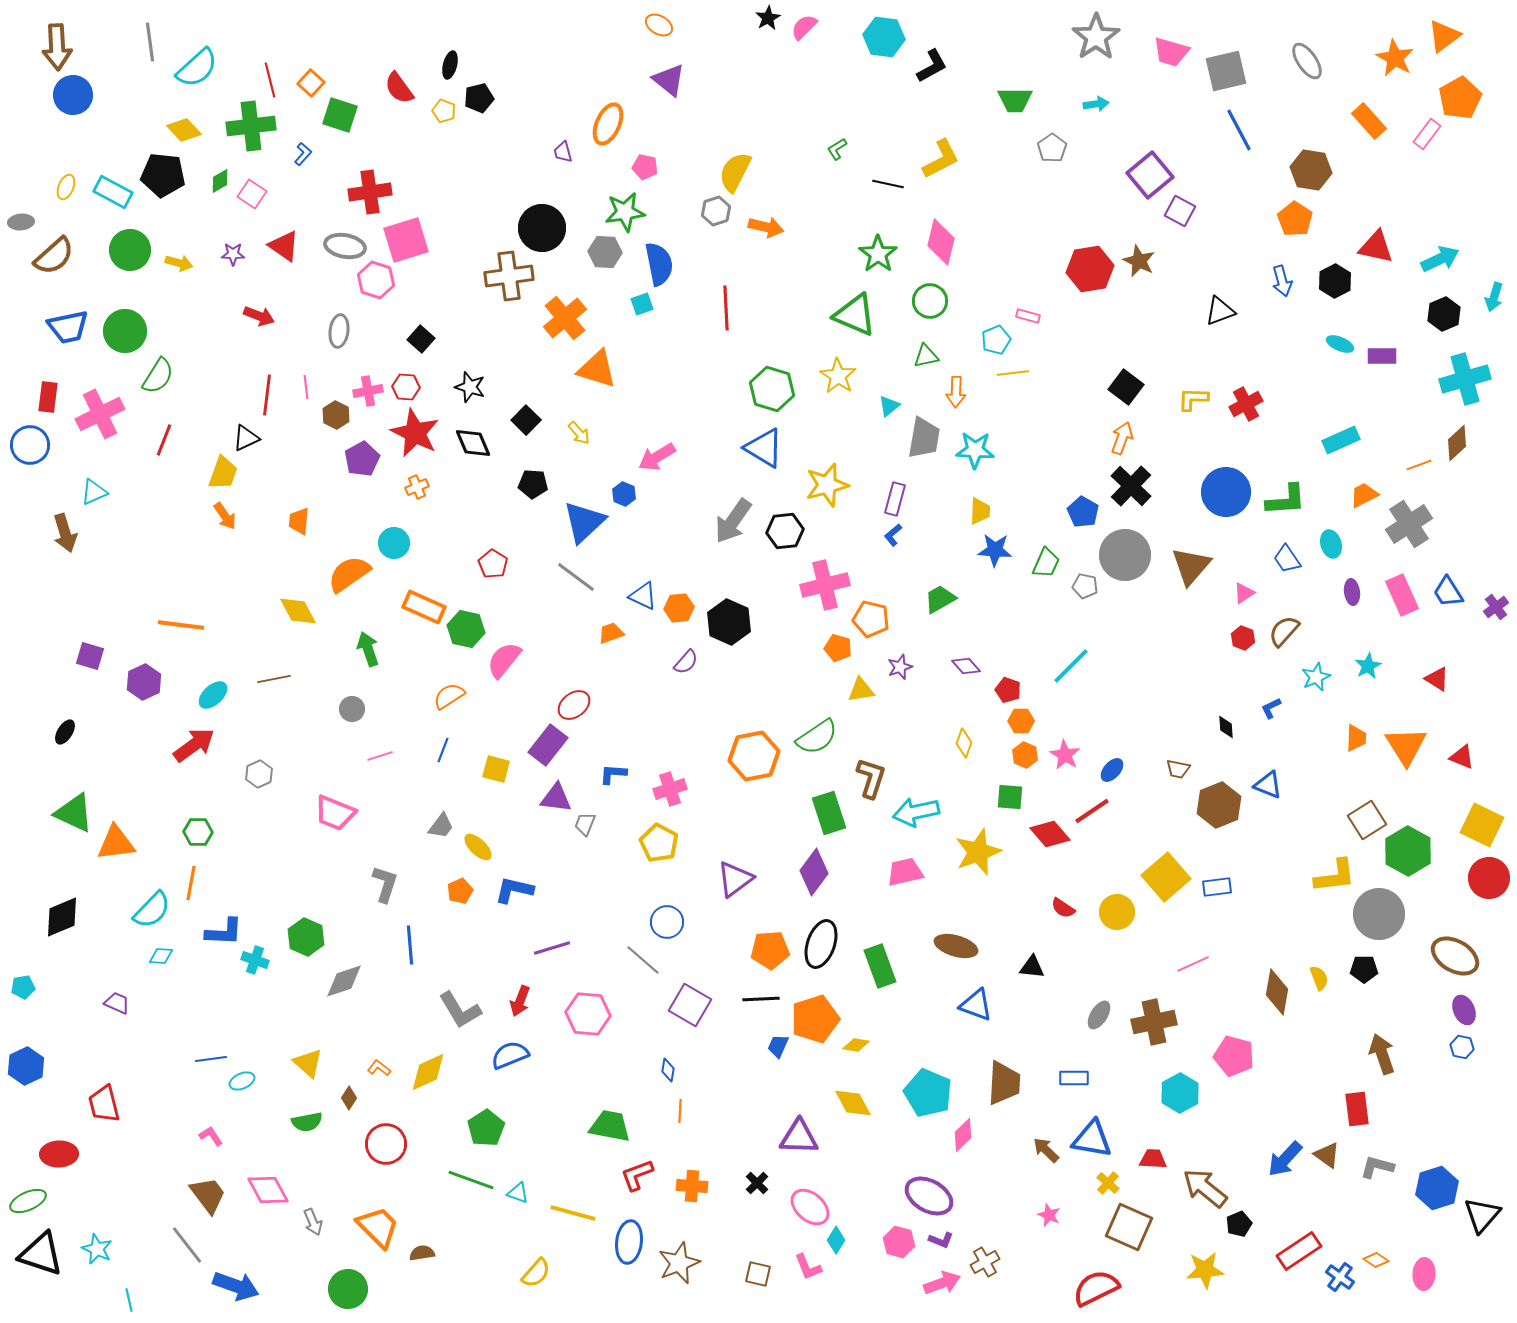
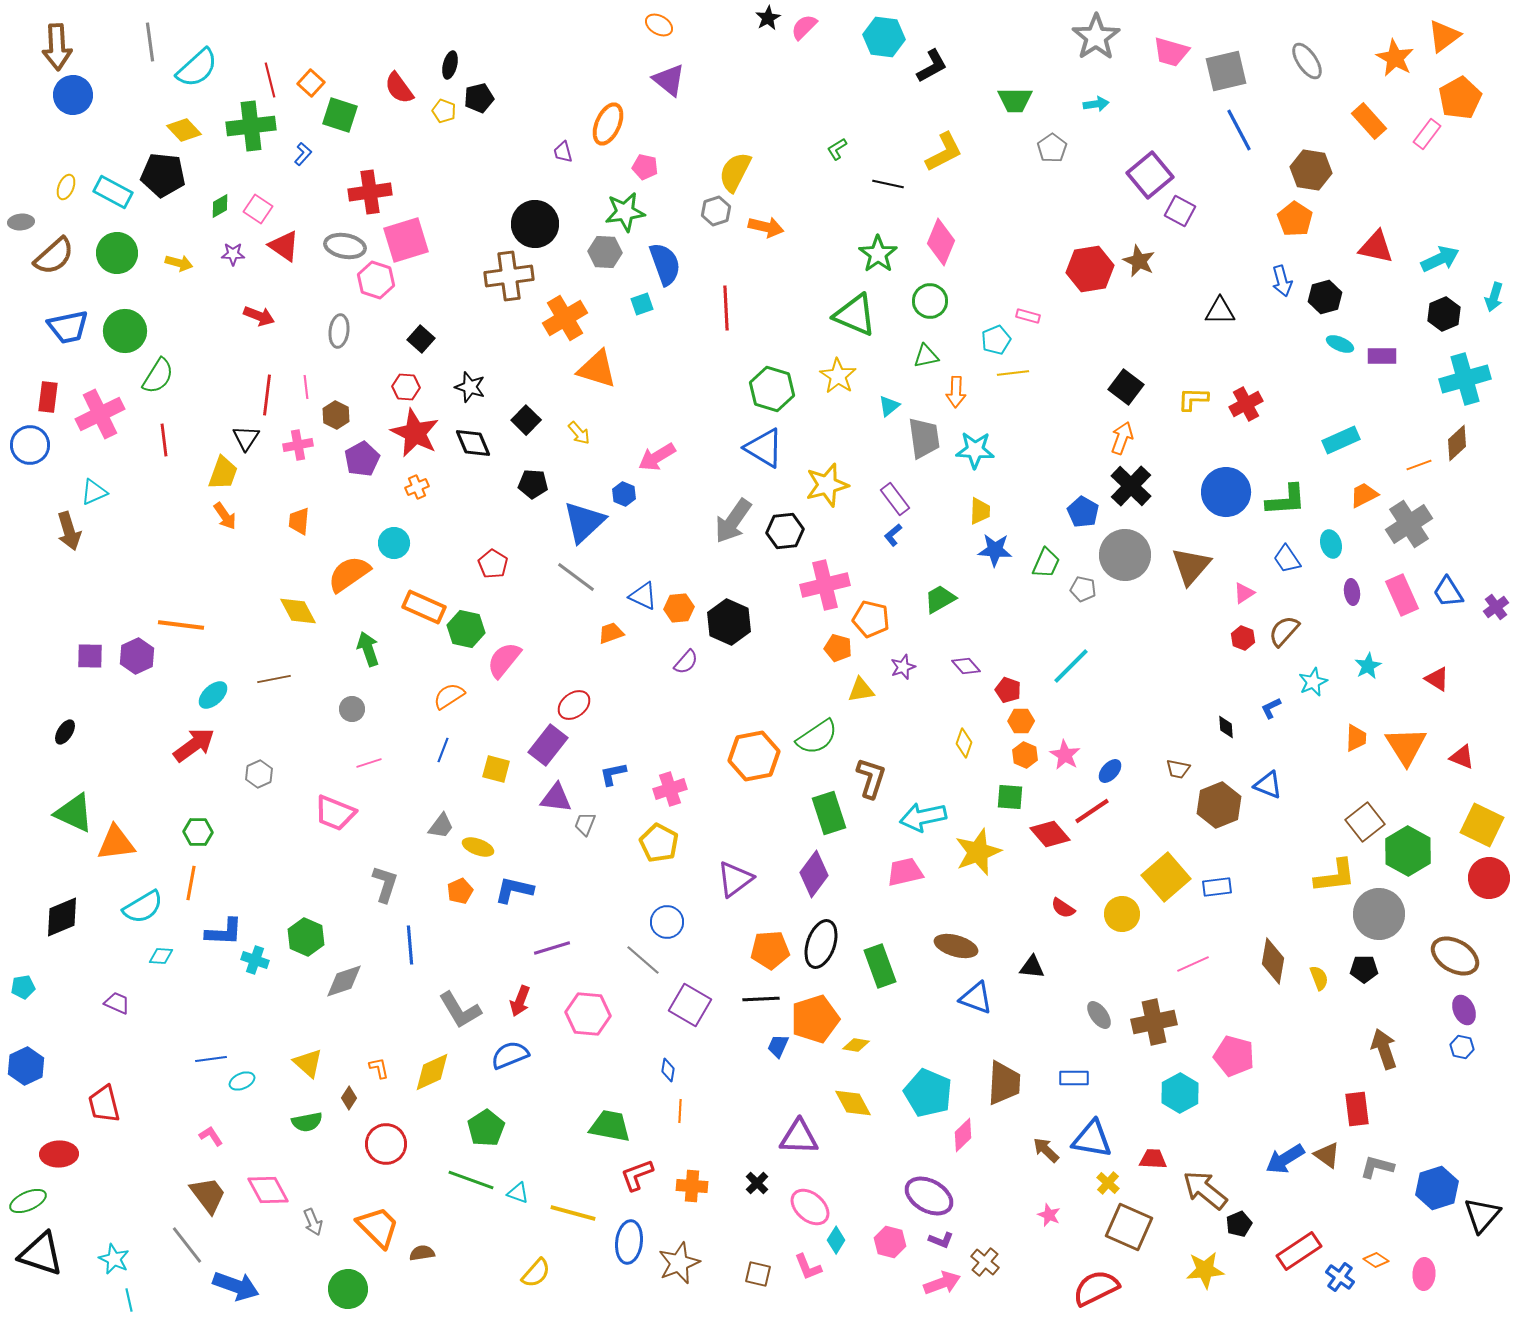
yellow L-shape at (941, 159): moved 3 px right, 7 px up
green diamond at (220, 181): moved 25 px down
pink square at (252, 194): moved 6 px right, 15 px down
black circle at (542, 228): moved 7 px left, 4 px up
pink diamond at (941, 242): rotated 9 degrees clockwise
green circle at (130, 250): moved 13 px left, 3 px down
blue semicircle at (659, 264): moved 6 px right; rotated 9 degrees counterclockwise
black hexagon at (1335, 281): moved 10 px left, 16 px down; rotated 12 degrees clockwise
black triangle at (1220, 311): rotated 20 degrees clockwise
orange cross at (565, 318): rotated 9 degrees clockwise
pink cross at (368, 391): moved 70 px left, 54 px down
black triangle at (246, 438): rotated 32 degrees counterclockwise
gray trapezoid at (924, 438): rotated 18 degrees counterclockwise
red line at (164, 440): rotated 28 degrees counterclockwise
purple rectangle at (895, 499): rotated 52 degrees counterclockwise
brown arrow at (65, 533): moved 4 px right, 2 px up
gray pentagon at (1085, 586): moved 2 px left, 3 px down
purple square at (90, 656): rotated 16 degrees counterclockwise
purple star at (900, 667): moved 3 px right
cyan star at (1316, 677): moved 3 px left, 5 px down
purple hexagon at (144, 682): moved 7 px left, 26 px up
pink line at (380, 756): moved 11 px left, 7 px down
blue ellipse at (1112, 770): moved 2 px left, 1 px down
blue L-shape at (613, 774): rotated 16 degrees counterclockwise
cyan arrow at (916, 812): moved 7 px right, 5 px down
brown square at (1367, 820): moved 2 px left, 2 px down; rotated 6 degrees counterclockwise
yellow ellipse at (478, 847): rotated 24 degrees counterclockwise
purple diamond at (814, 872): moved 2 px down
cyan semicircle at (152, 910): moved 9 px left, 3 px up; rotated 15 degrees clockwise
yellow circle at (1117, 912): moved 5 px right, 2 px down
brown diamond at (1277, 992): moved 4 px left, 31 px up
blue triangle at (976, 1005): moved 7 px up
gray ellipse at (1099, 1015): rotated 68 degrees counterclockwise
brown arrow at (1382, 1054): moved 2 px right, 5 px up
orange L-shape at (379, 1068): rotated 40 degrees clockwise
yellow diamond at (428, 1072): moved 4 px right
blue arrow at (1285, 1159): rotated 15 degrees clockwise
brown arrow at (1205, 1188): moved 2 px down
pink hexagon at (899, 1242): moved 9 px left
cyan star at (97, 1249): moved 17 px right, 10 px down
brown cross at (985, 1262): rotated 20 degrees counterclockwise
